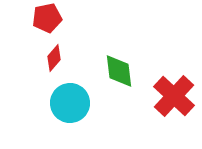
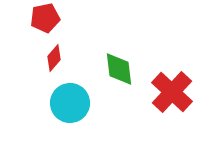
red pentagon: moved 2 px left
green diamond: moved 2 px up
red cross: moved 2 px left, 4 px up
